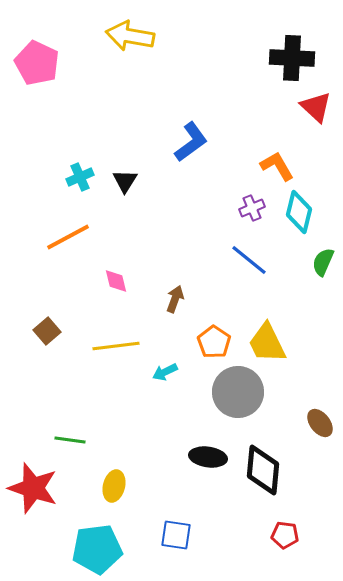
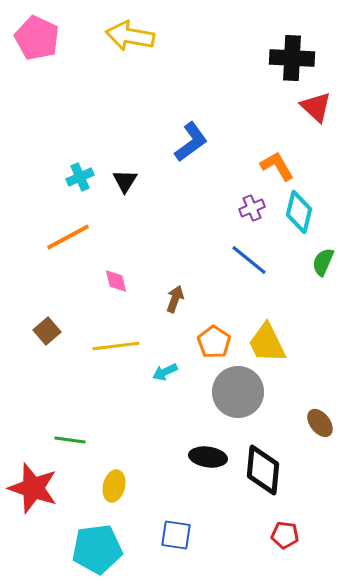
pink pentagon: moved 25 px up
